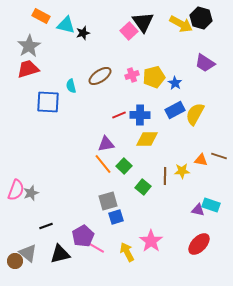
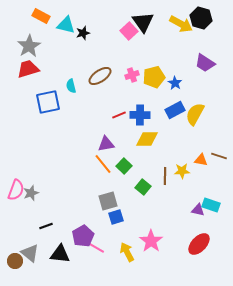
blue square at (48, 102): rotated 15 degrees counterclockwise
gray triangle at (28, 253): moved 2 px right
black triangle at (60, 254): rotated 20 degrees clockwise
